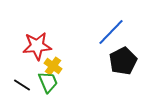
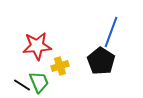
blue line: rotated 24 degrees counterclockwise
black pentagon: moved 22 px left; rotated 12 degrees counterclockwise
yellow cross: moved 7 px right; rotated 36 degrees clockwise
green trapezoid: moved 9 px left
